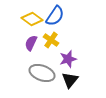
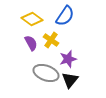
blue semicircle: moved 10 px right
purple semicircle: rotated 126 degrees clockwise
gray ellipse: moved 4 px right
